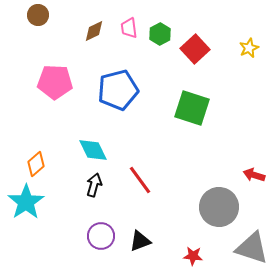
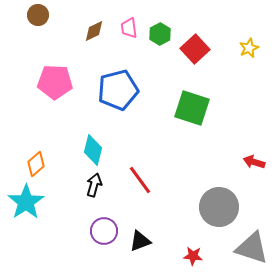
cyan diamond: rotated 40 degrees clockwise
red arrow: moved 13 px up
purple circle: moved 3 px right, 5 px up
